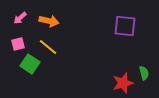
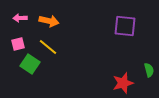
pink arrow: rotated 40 degrees clockwise
green semicircle: moved 5 px right, 3 px up
